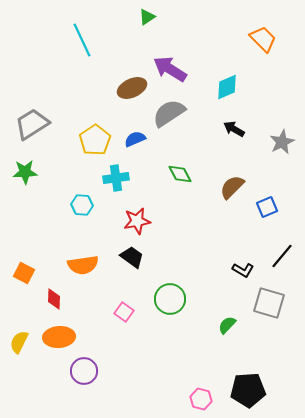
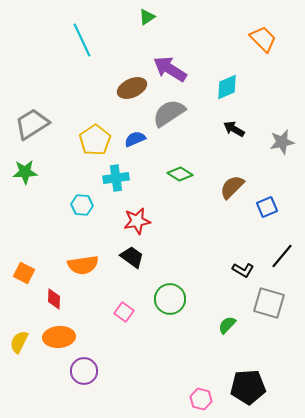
gray star: rotated 15 degrees clockwise
green diamond: rotated 30 degrees counterclockwise
black pentagon: moved 3 px up
